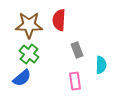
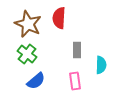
red semicircle: moved 2 px up
brown star: moved 1 px left, 1 px up; rotated 24 degrees clockwise
gray rectangle: rotated 21 degrees clockwise
green cross: moved 2 px left
blue semicircle: moved 14 px right, 3 px down
